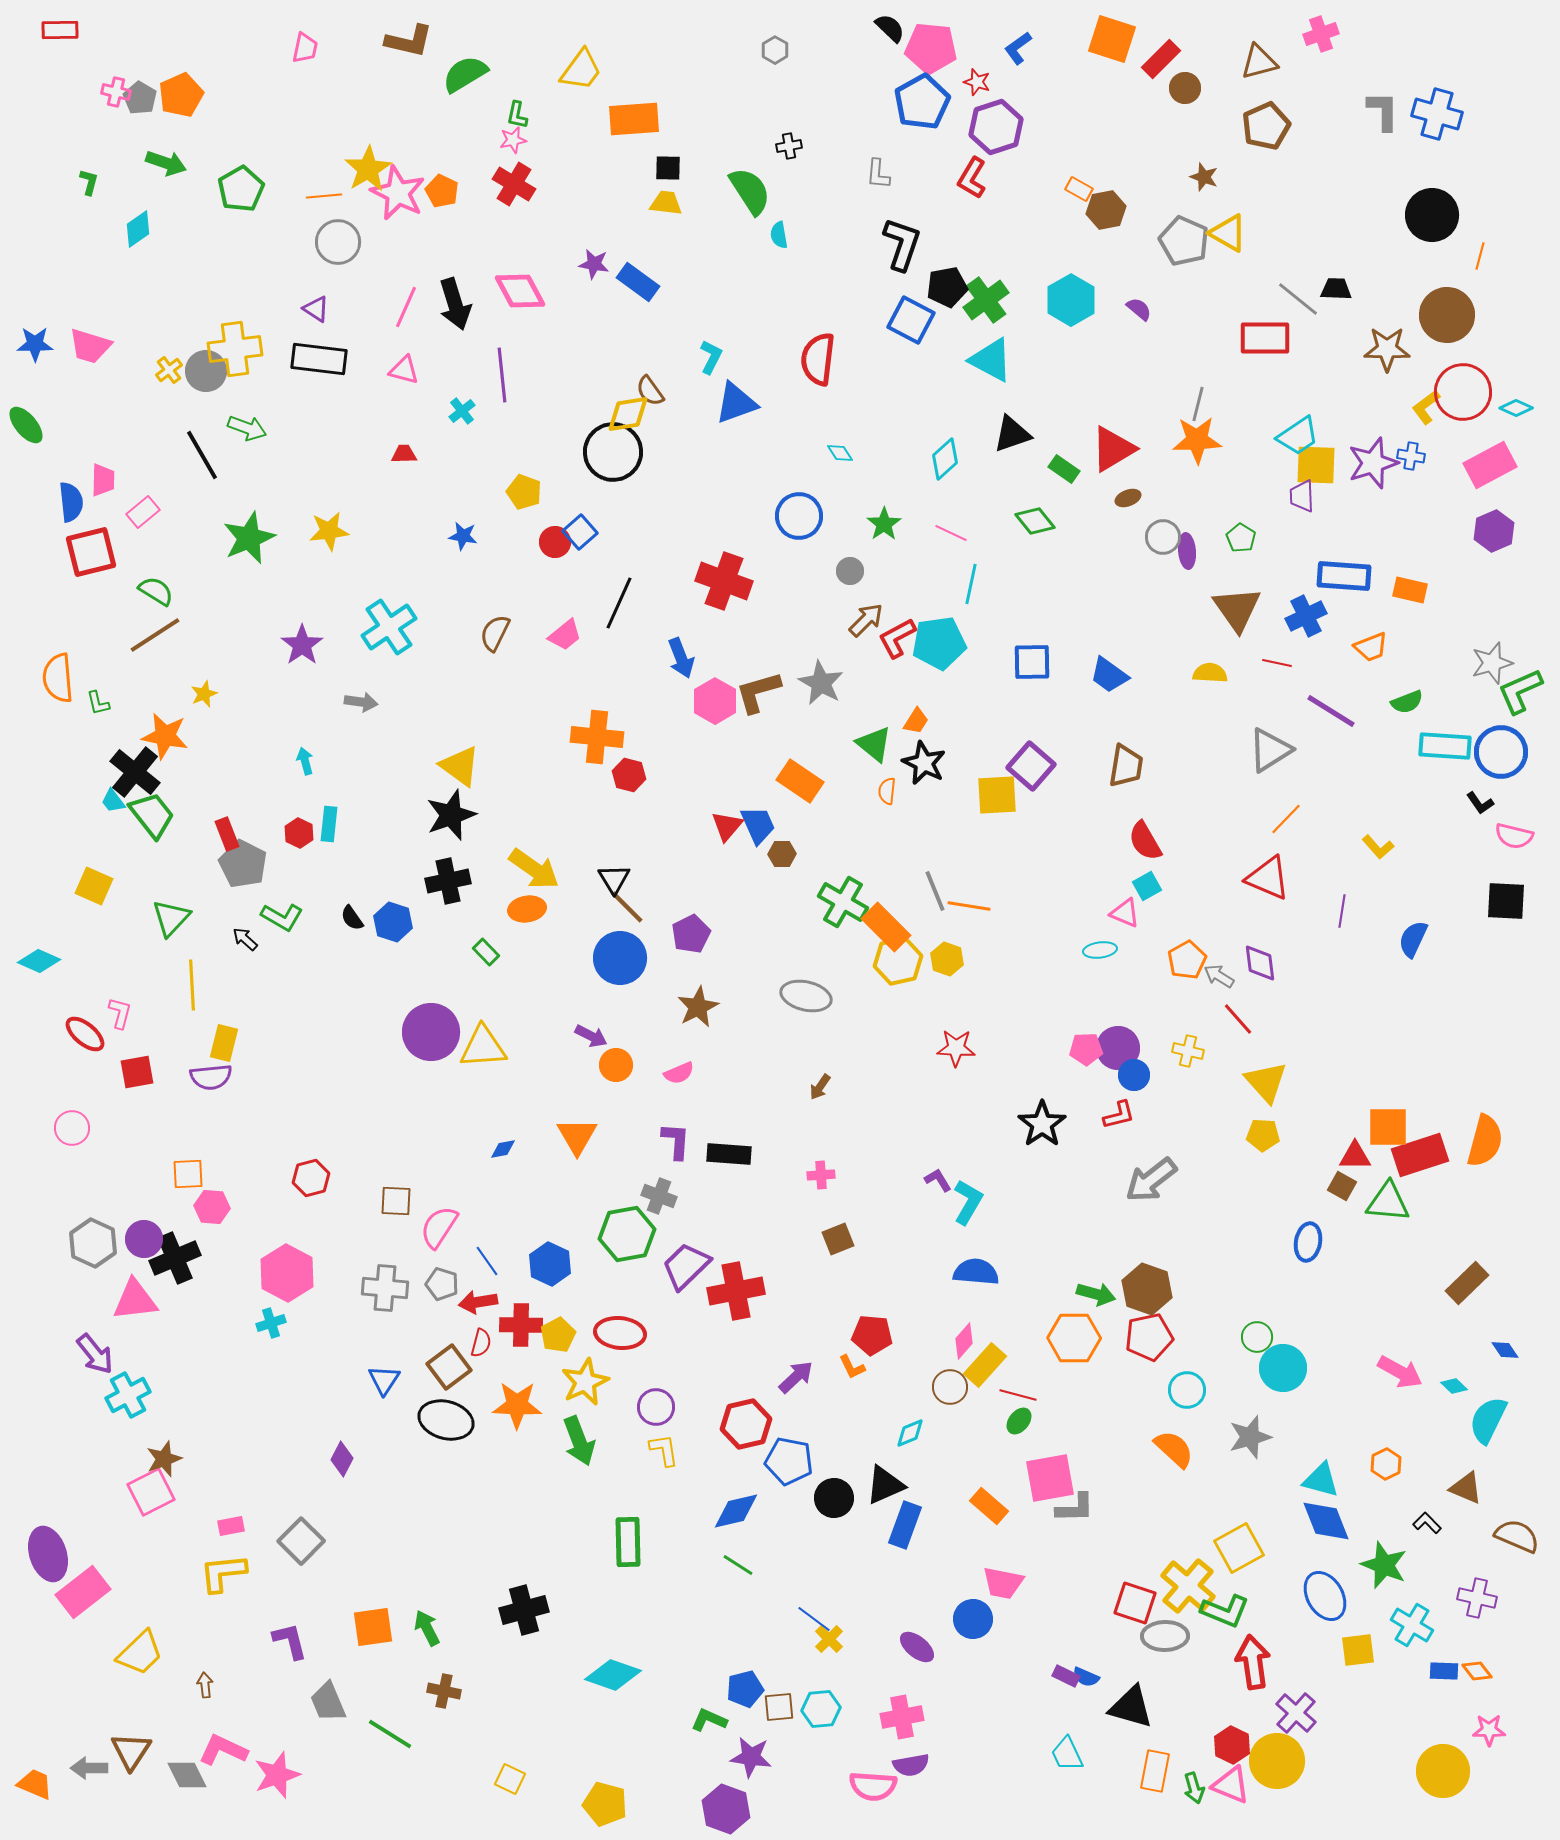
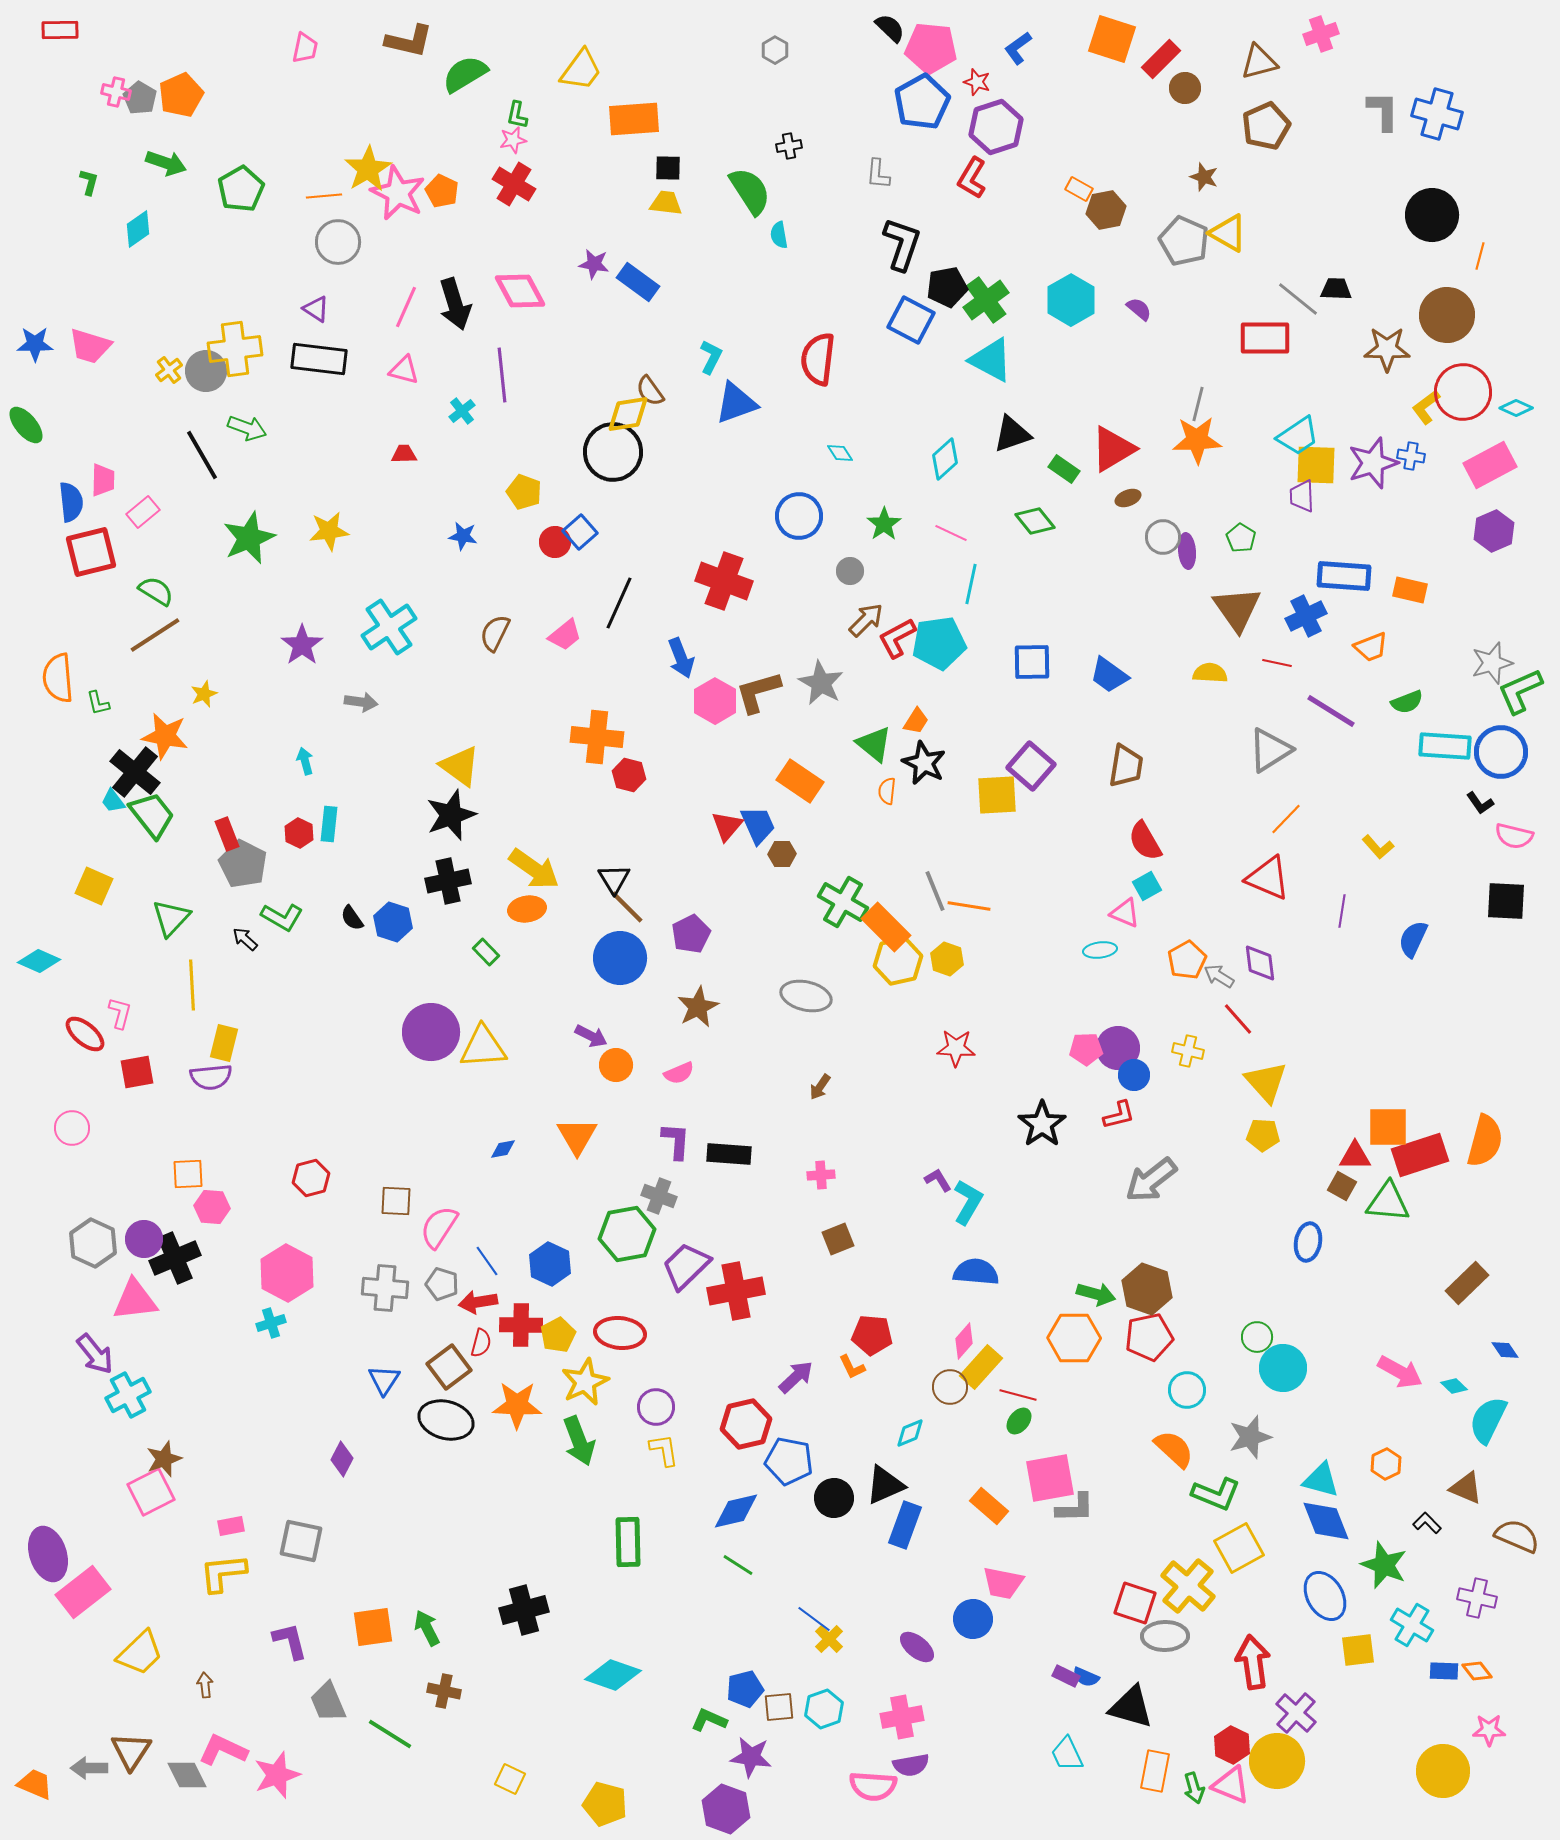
yellow rectangle at (985, 1365): moved 4 px left, 2 px down
gray square at (301, 1541): rotated 33 degrees counterclockwise
green L-shape at (1225, 1611): moved 9 px left, 117 px up
cyan hexagon at (821, 1709): moved 3 px right; rotated 15 degrees counterclockwise
